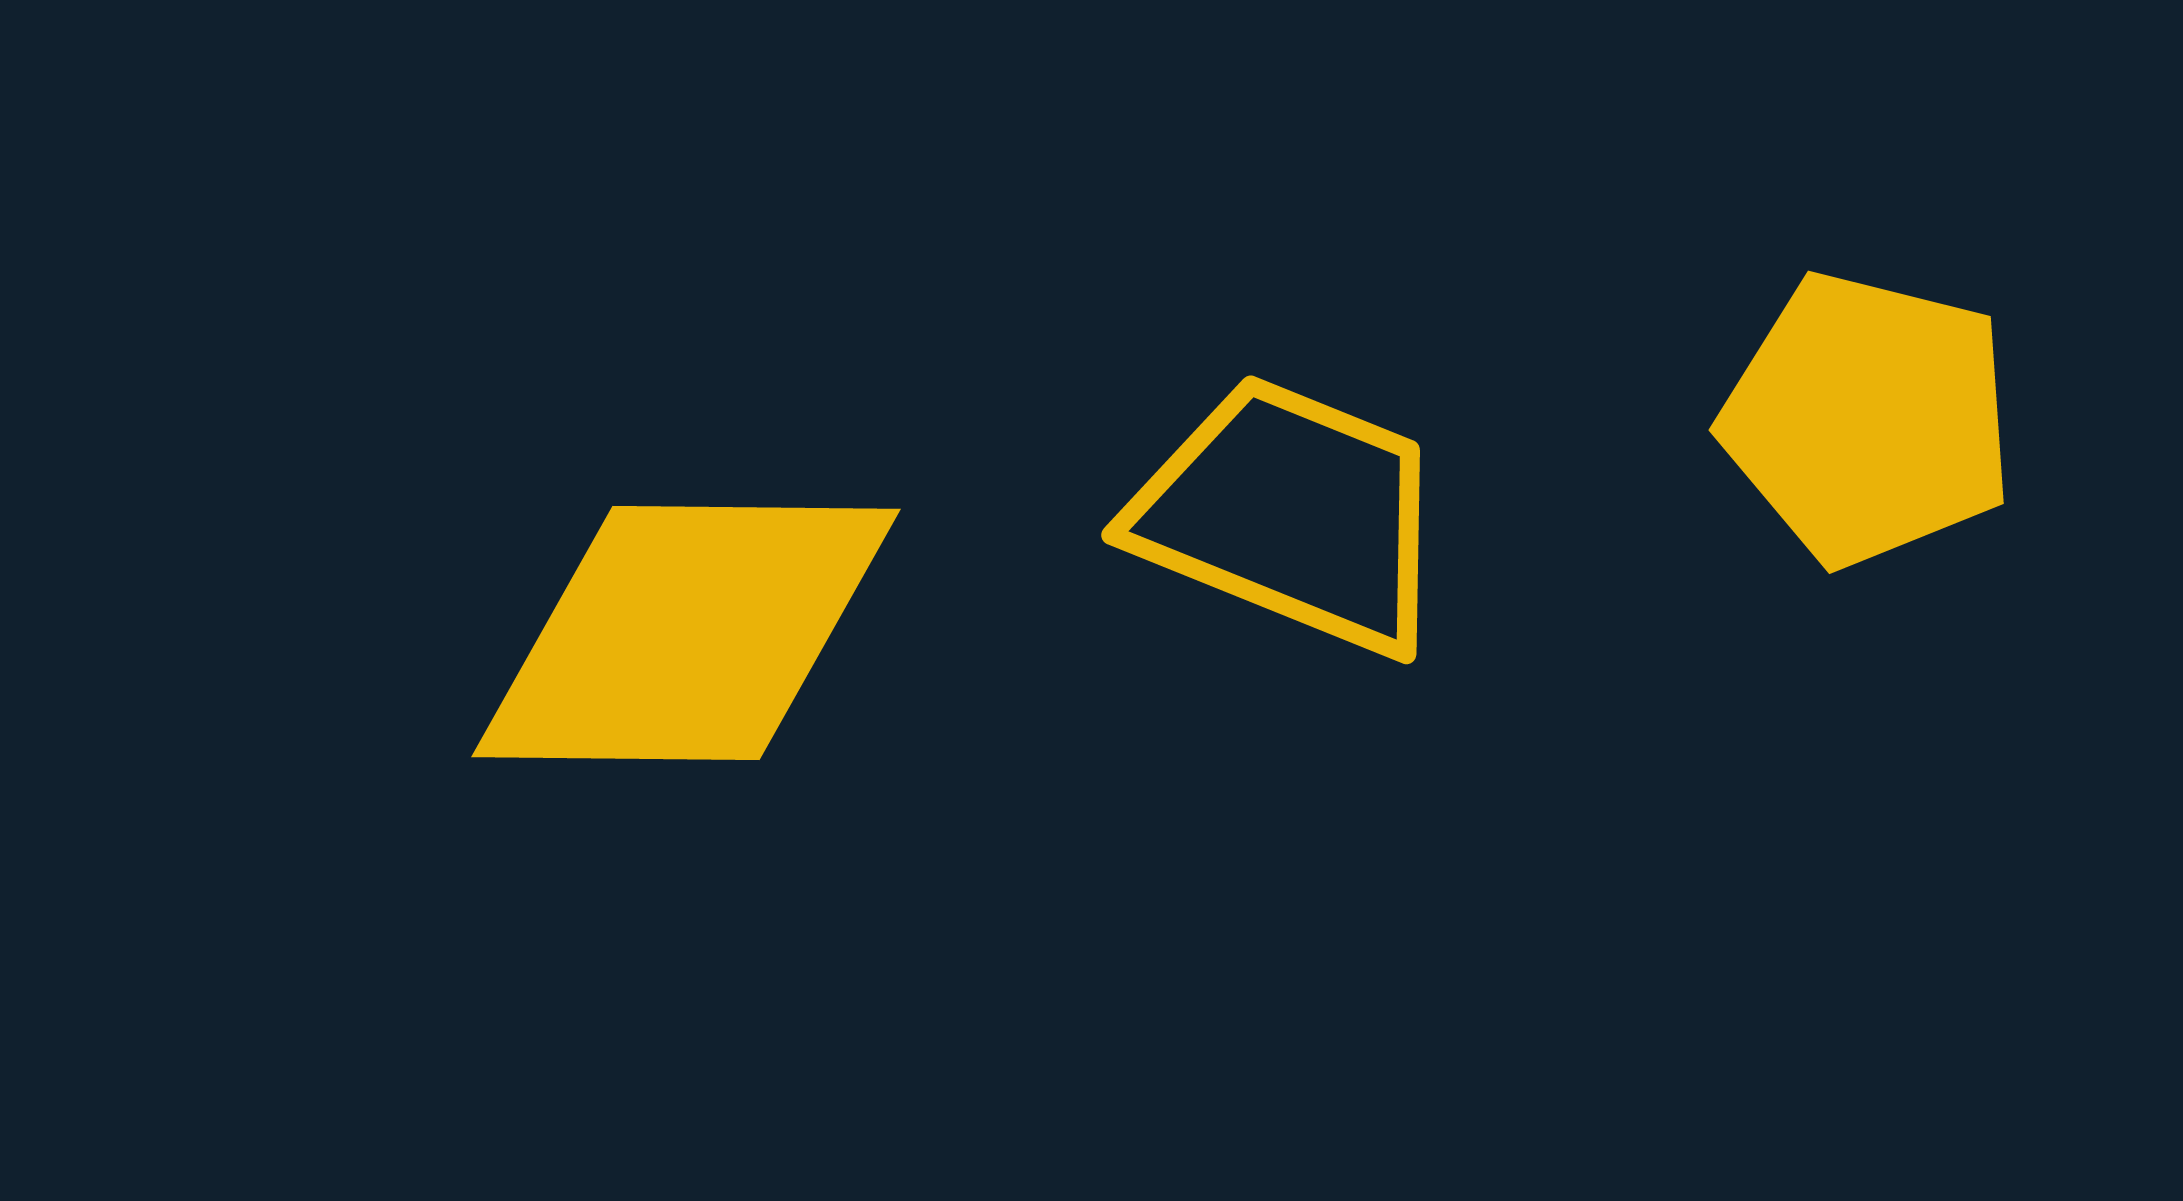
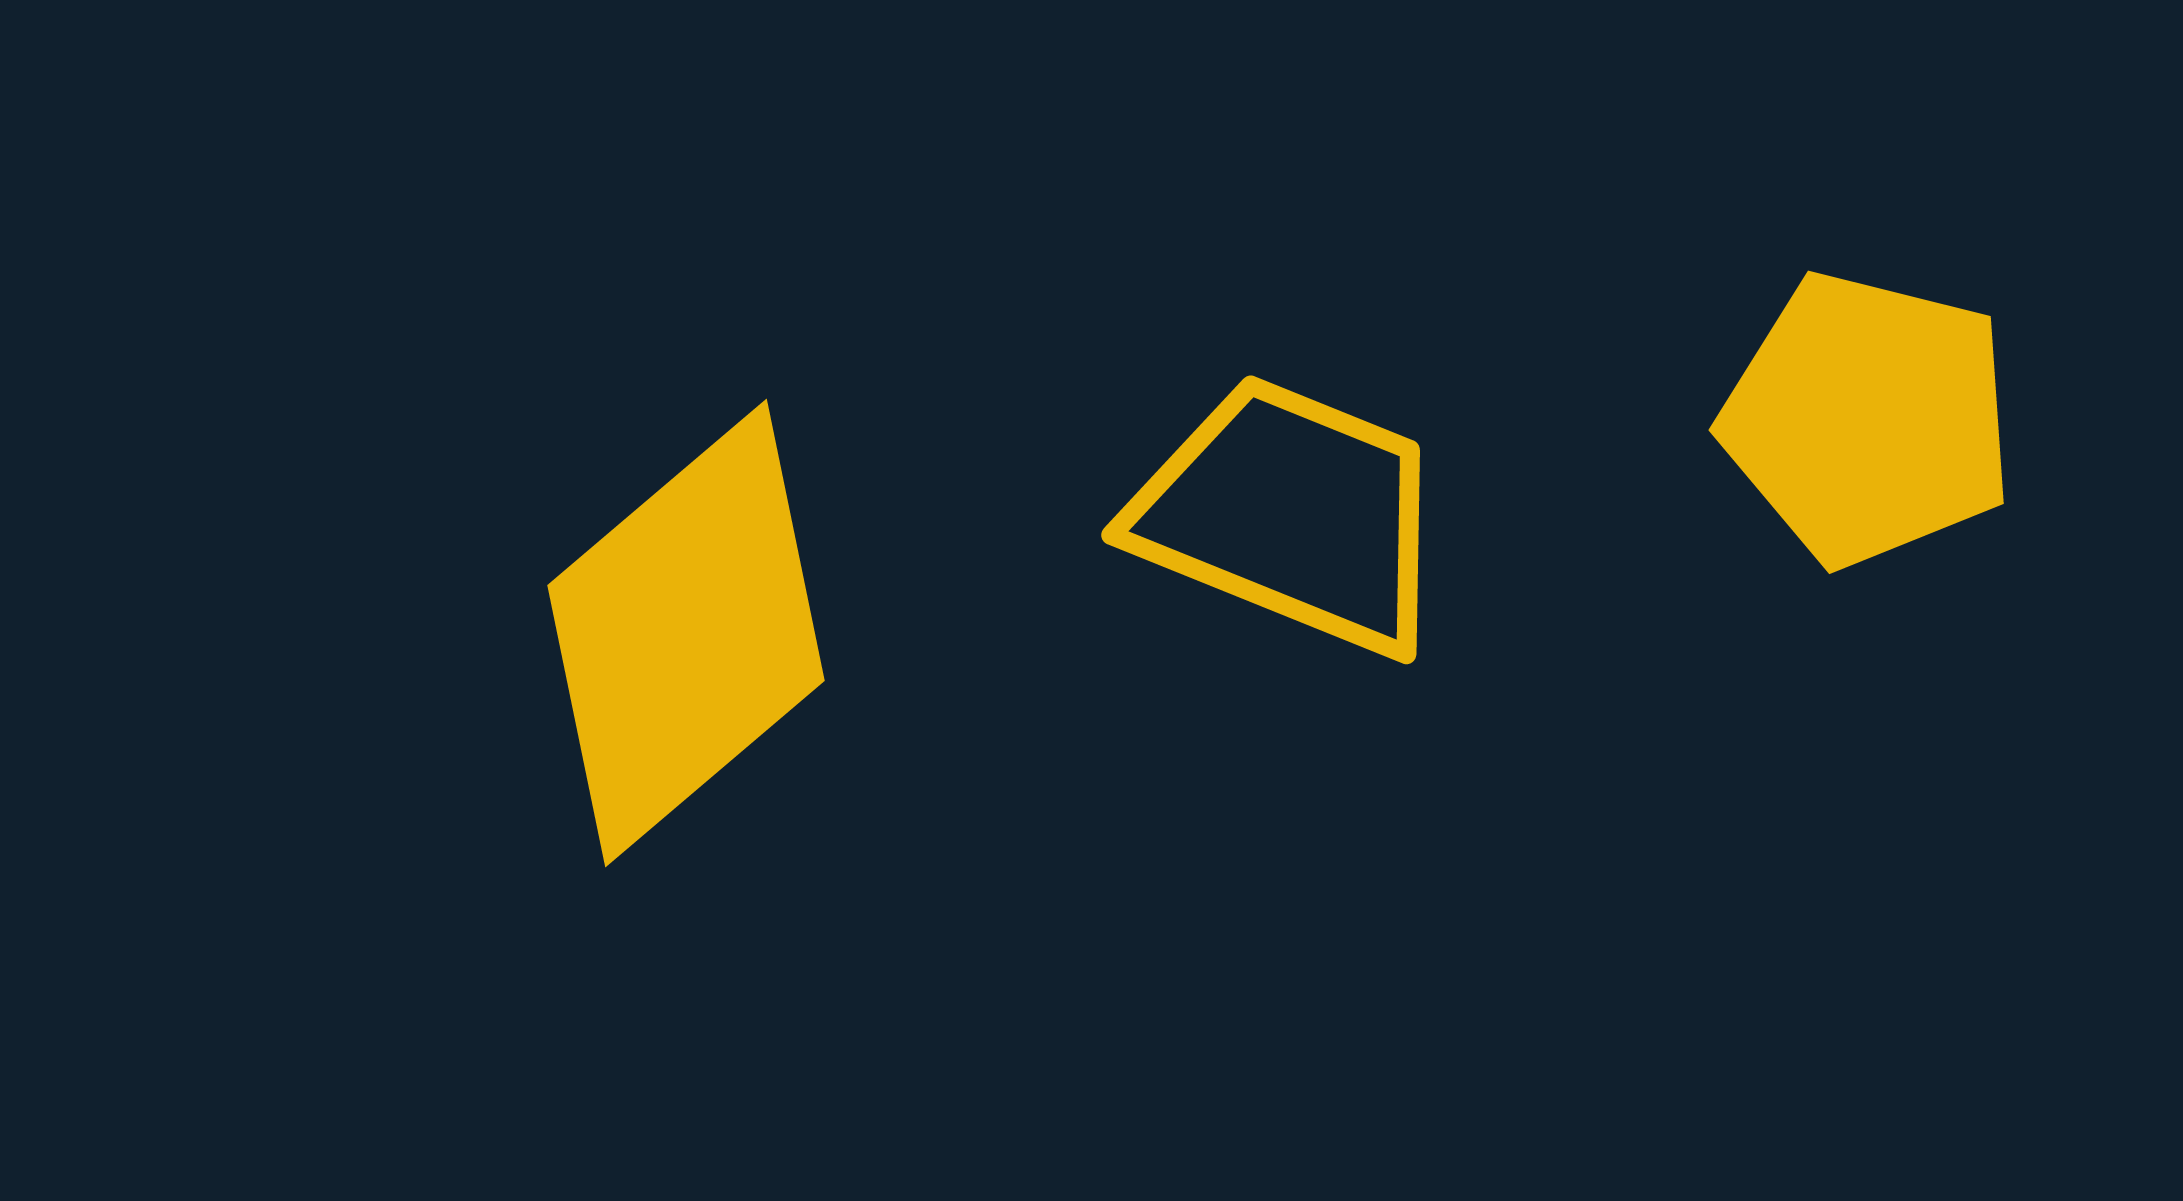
yellow diamond: rotated 41 degrees counterclockwise
